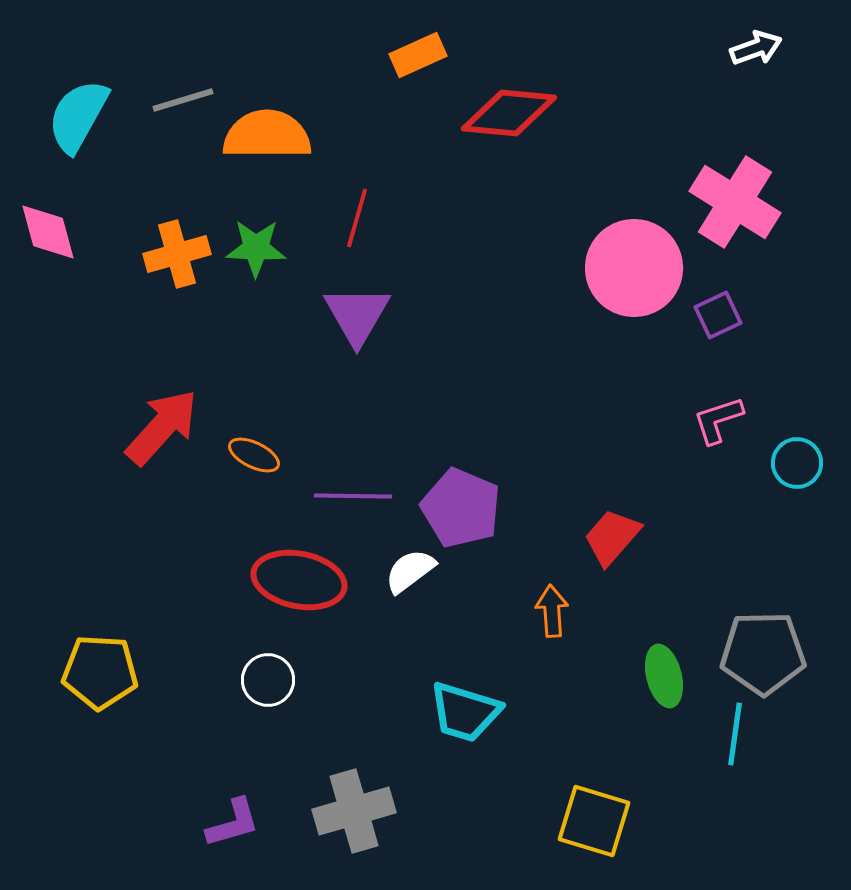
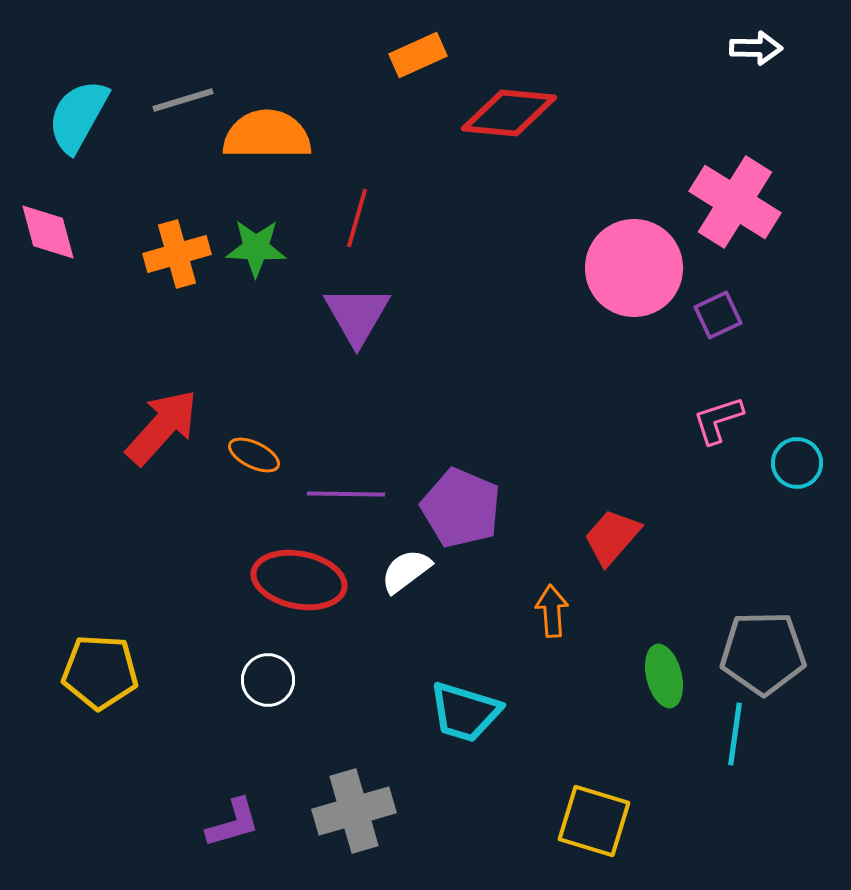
white arrow: rotated 21 degrees clockwise
purple line: moved 7 px left, 2 px up
white semicircle: moved 4 px left
